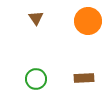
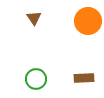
brown triangle: moved 2 px left
